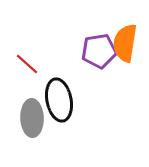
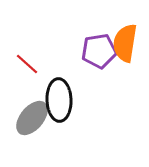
black ellipse: rotated 9 degrees clockwise
gray ellipse: rotated 42 degrees clockwise
